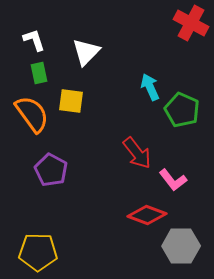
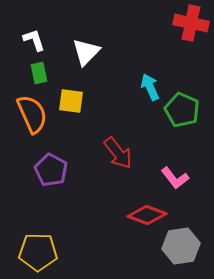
red cross: rotated 16 degrees counterclockwise
orange semicircle: rotated 12 degrees clockwise
red arrow: moved 19 px left
pink L-shape: moved 2 px right, 2 px up
gray hexagon: rotated 9 degrees counterclockwise
